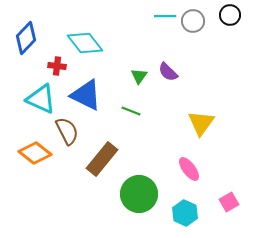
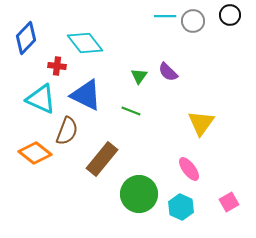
brown semicircle: rotated 48 degrees clockwise
cyan hexagon: moved 4 px left, 6 px up
